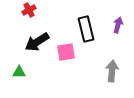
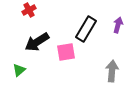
black rectangle: rotated 45 degrees clockwise
green triangle: moved 2 px up; rotated 40 degrees counterclockwise
